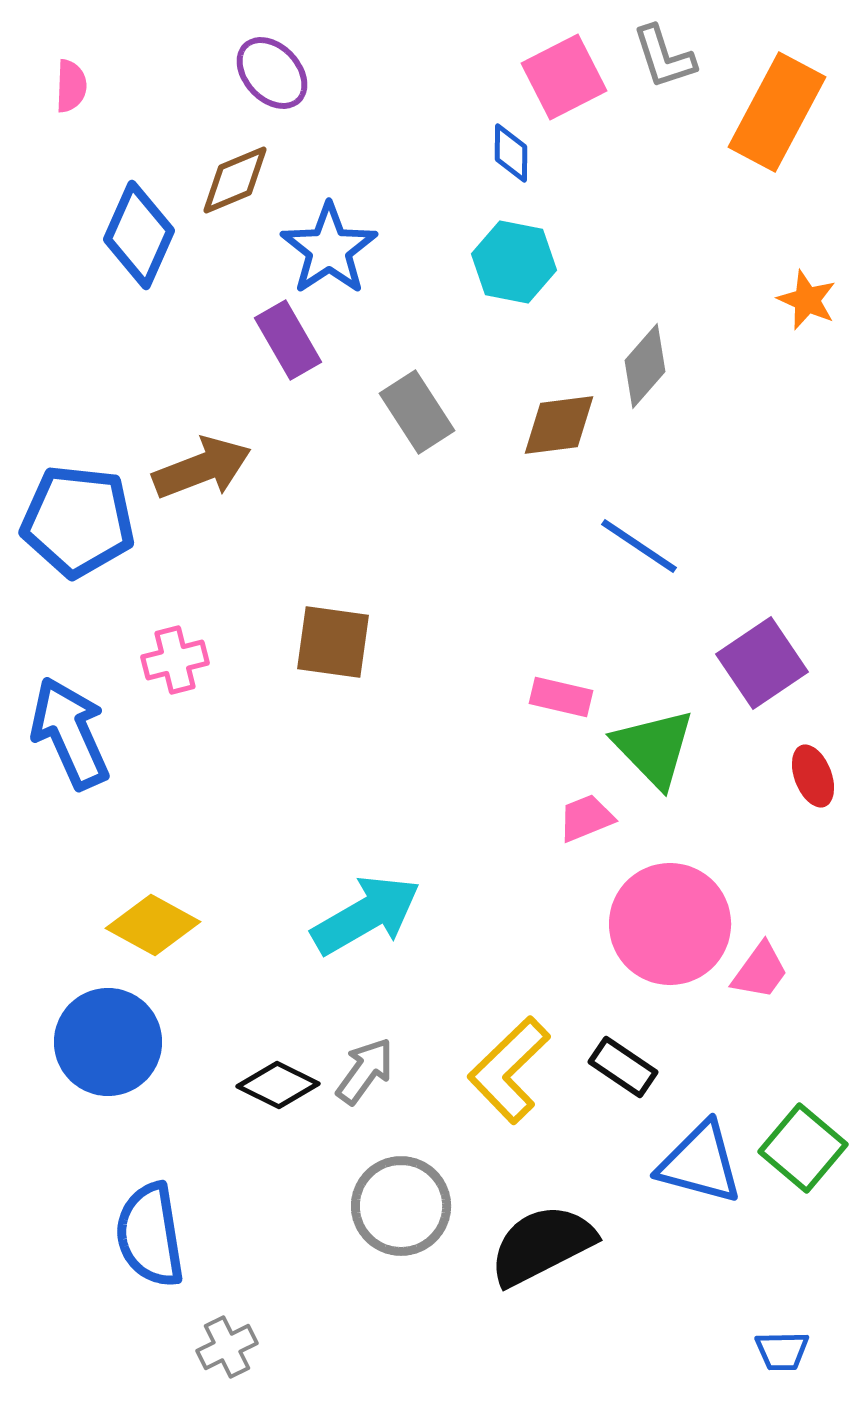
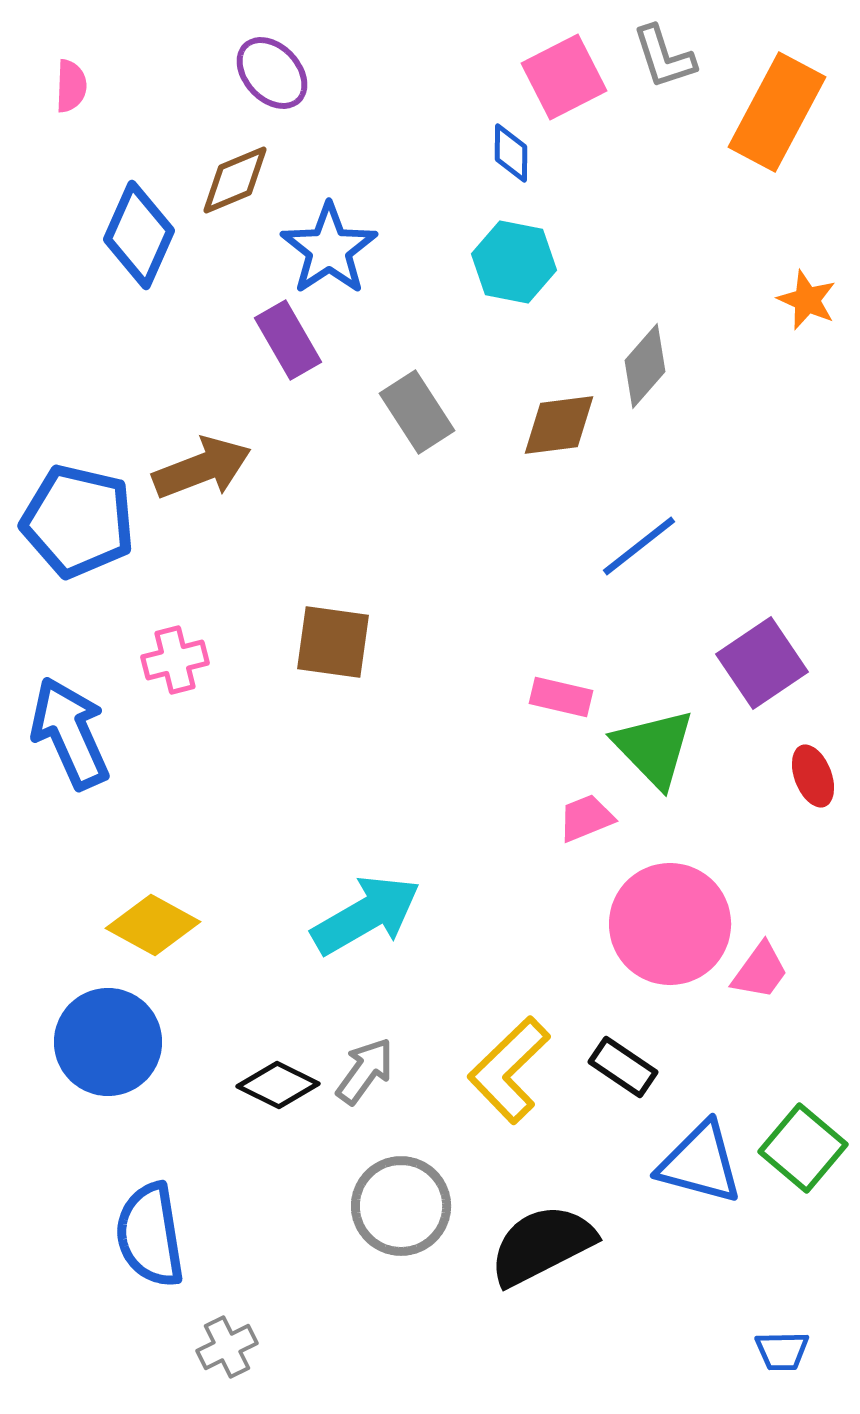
blue pentagon at (78, 521): rotated 7 degrees clockwise
blue line at (639, 546): rotated 72 degrees counterclockwise
